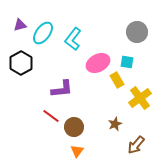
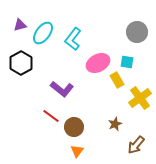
purple L-shape: rotated 45 degrees clockwise
